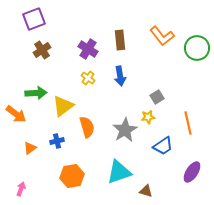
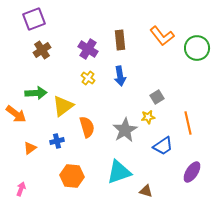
orange hexagon: rotated 15 degrees clockwise
